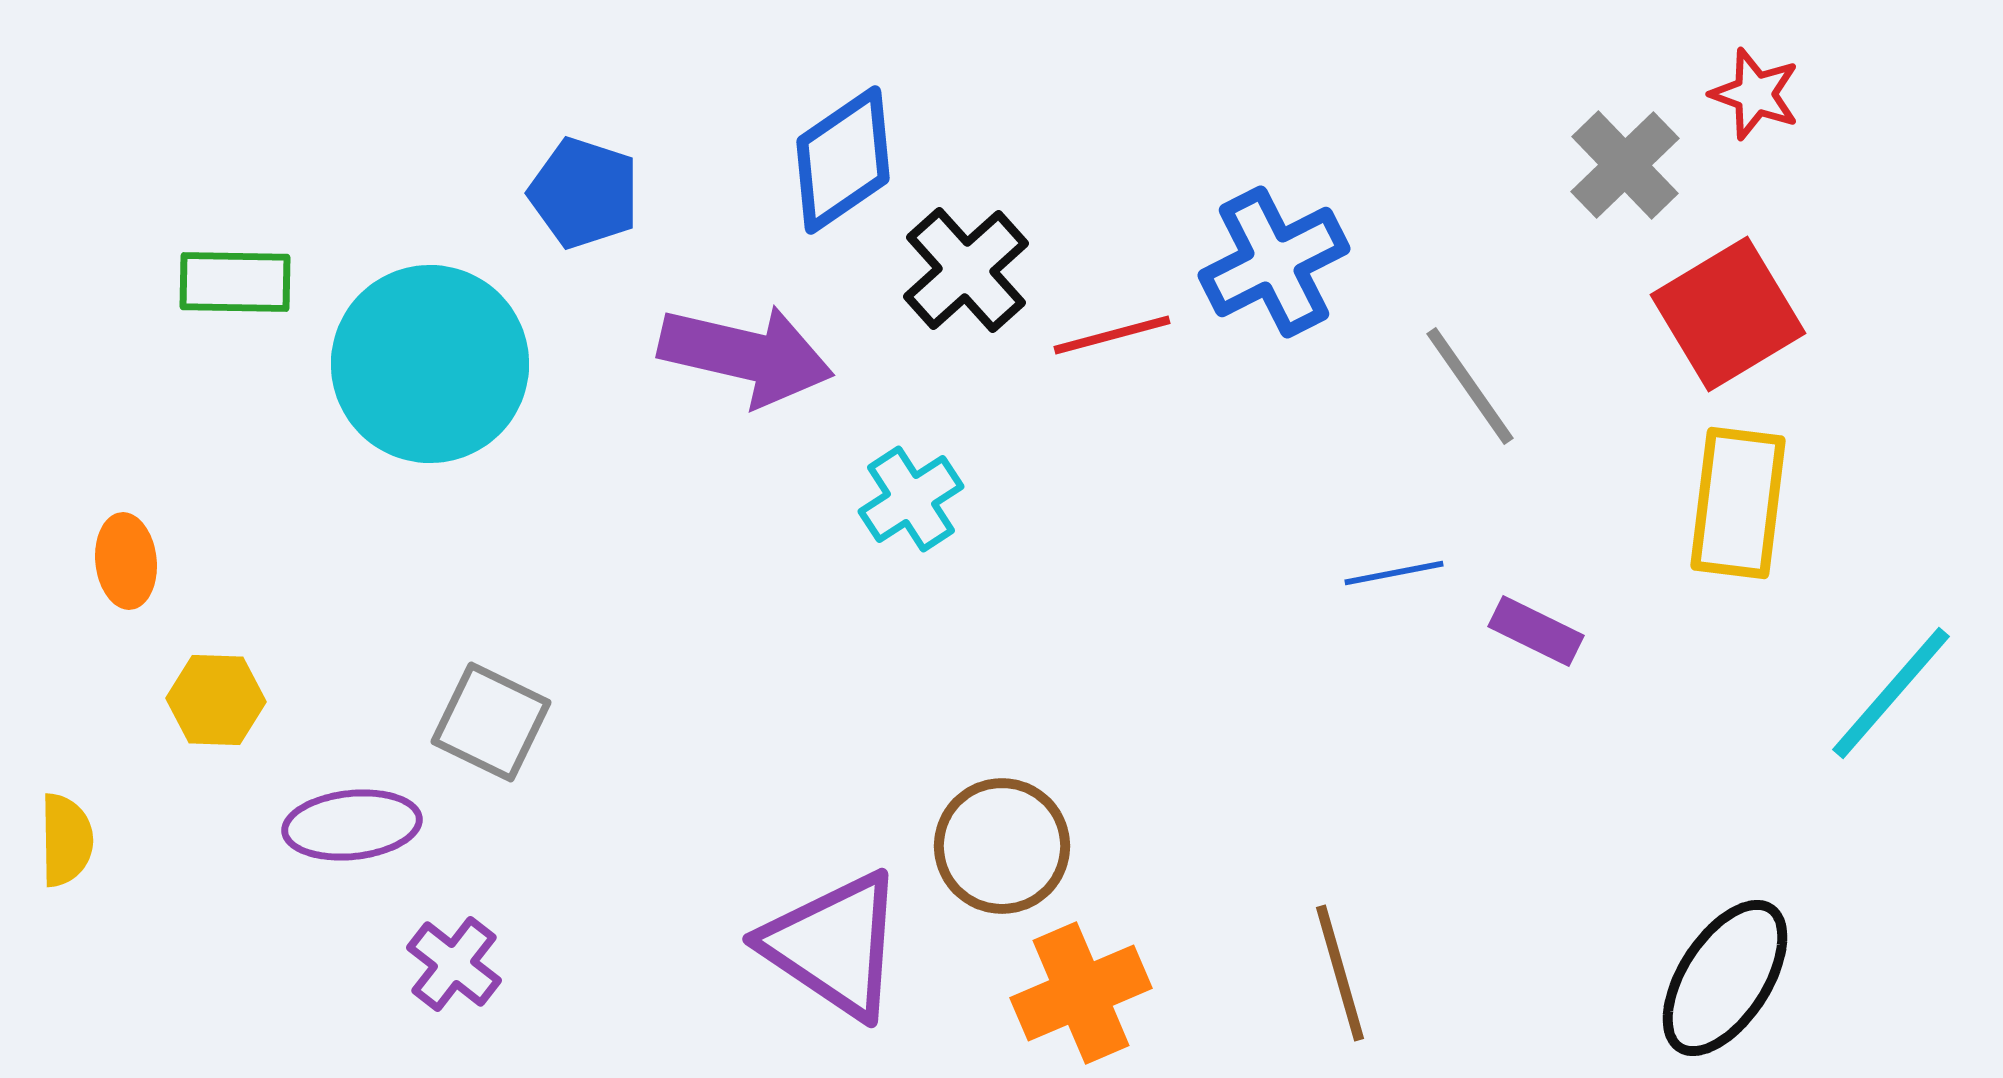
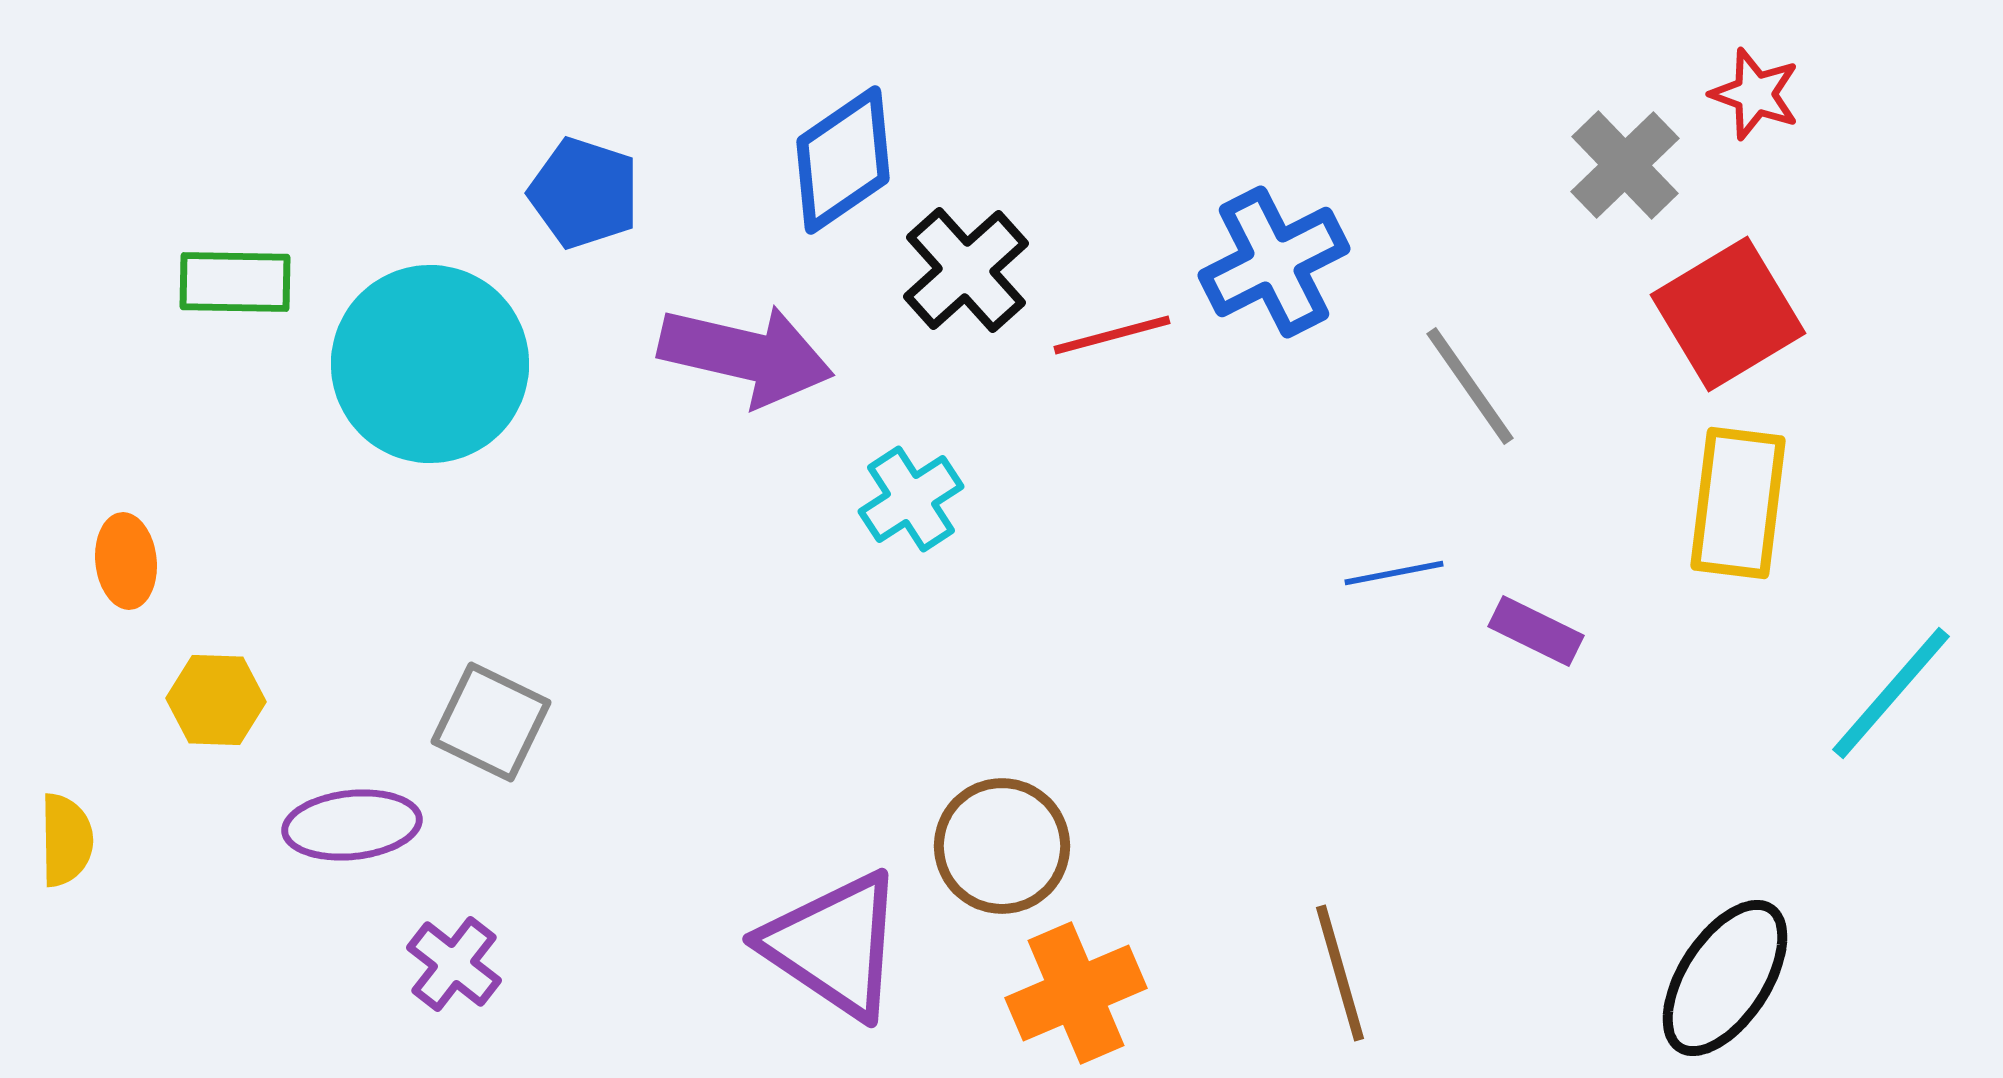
orange cross: moved 5 px left
